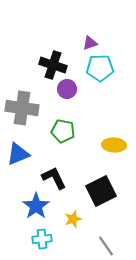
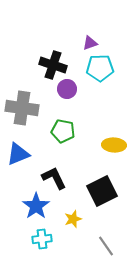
black square: moved 1 px right
